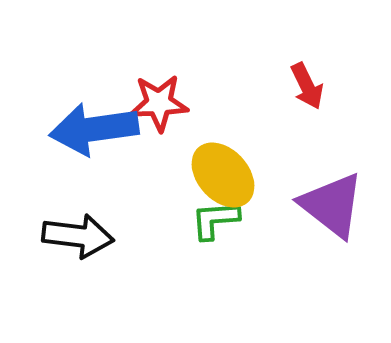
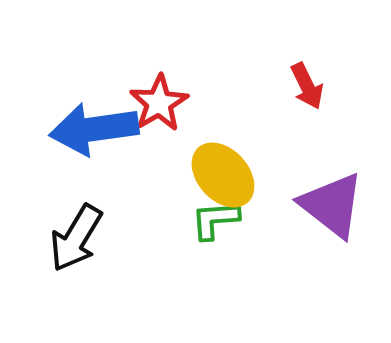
red star: rotated 28 degrees counterclockwise
black arrow: moved 2 px left, 2 px down; rotated 114 degrees clockwise
